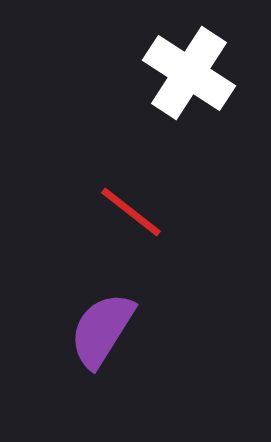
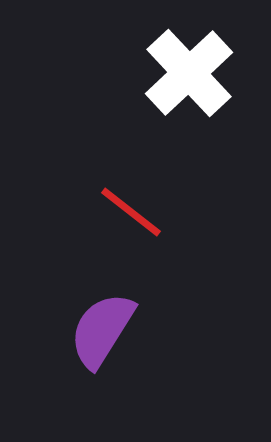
white cross: rotated 14 degrees clockwise
